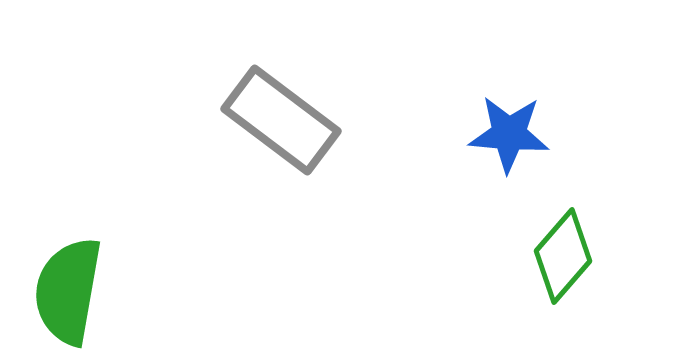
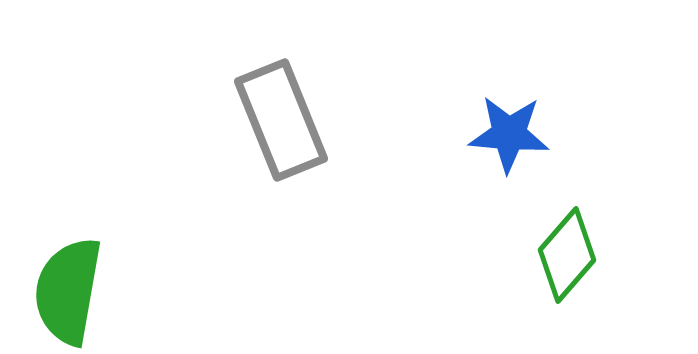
gray rectangle: rotated 31 degrees clockwise
green diamond: moved 4 px right, 1 px up
